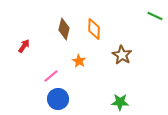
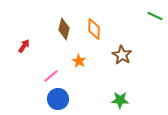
green star: moved 2 px up
